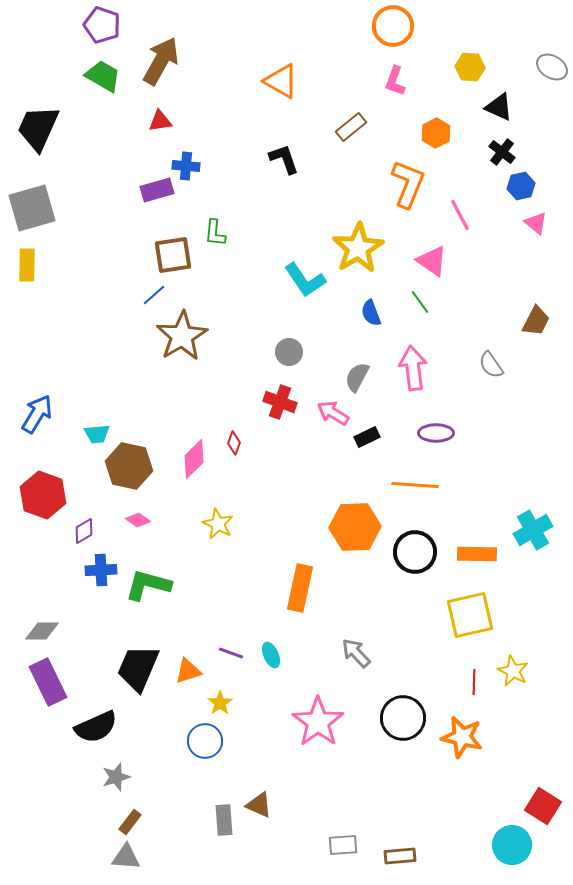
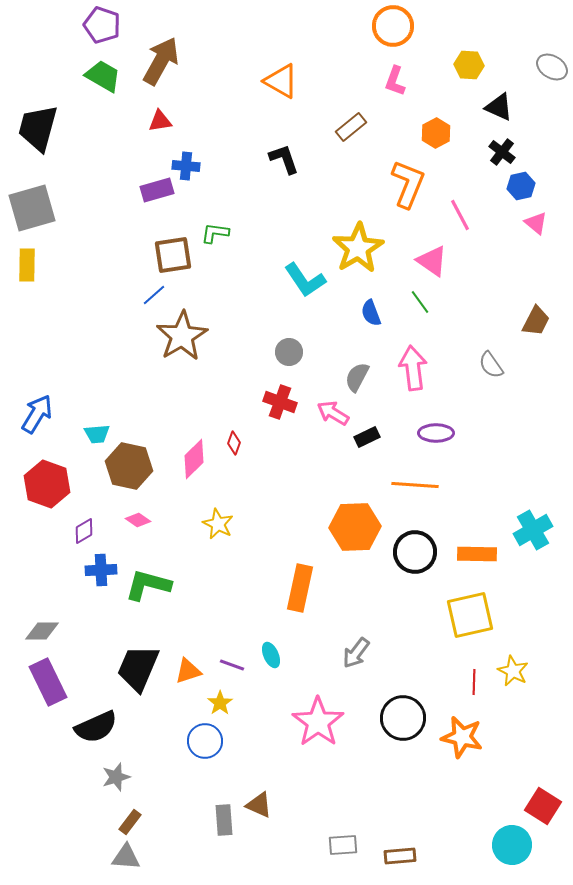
yellow hexagon at (470, 67): moved 1 px left, 2 px up
black trapezoid at (38, 128): rotated 9 degrees counterclockwise
green L-shape at (215, 233): rotated 92 degrees clockwise
red hexagon at (43, 495): moved 4 px right, 11 px up
purple line at (231, 653): moved 1 px right, 12 px down
gray arrow at (356, 653): rotated 100 degrees counterclockwise
